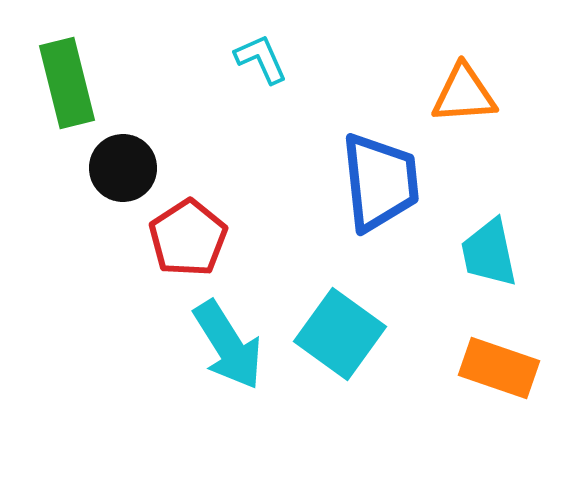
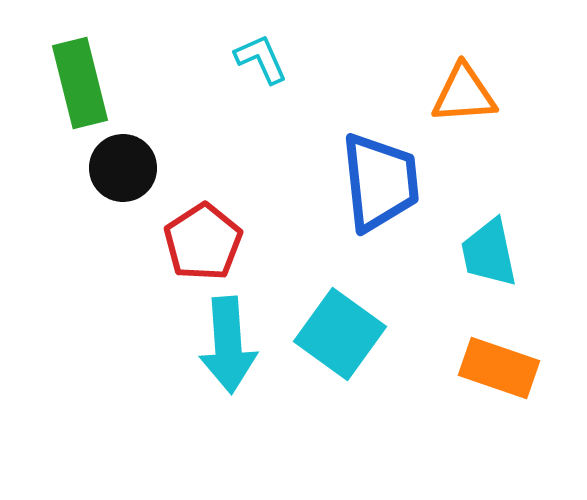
green rectangle: moved 13 px right
red pentagon: moved 15 px right, 4 px down
cyan arrow: rotated 28 degrees clockwise
